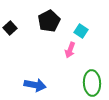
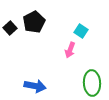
black pentagon: moved 15 px left, 1 px down
blue arrow: moved 1 px down
